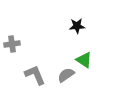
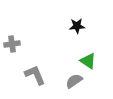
green triangle: moved 4 px right, 1 px down
gray semicircle: moved 8 px right, 6 px down
